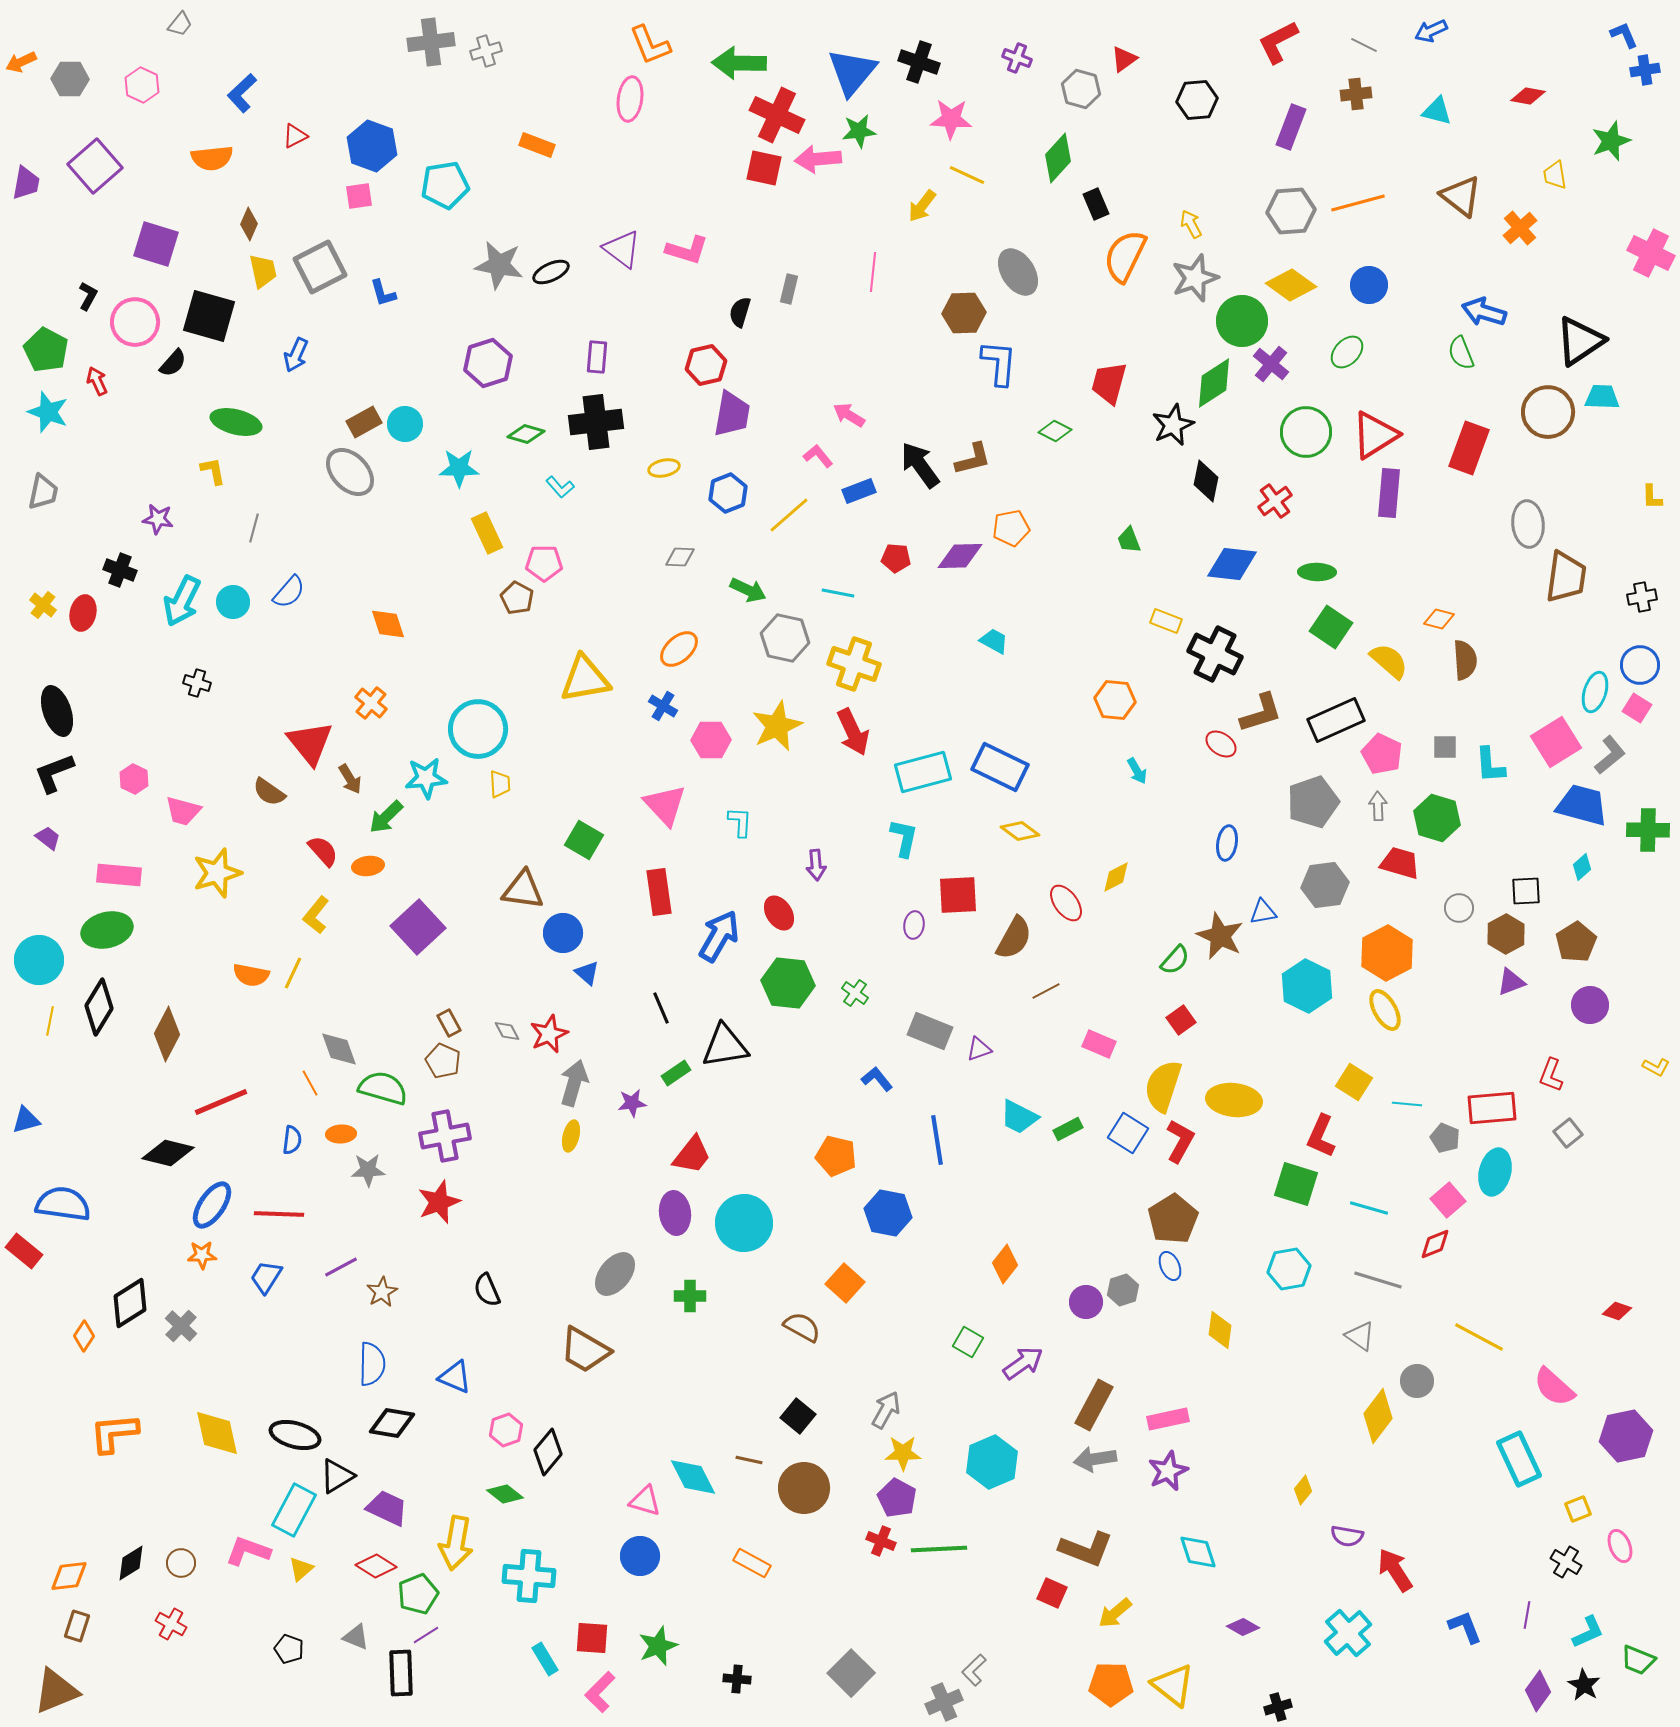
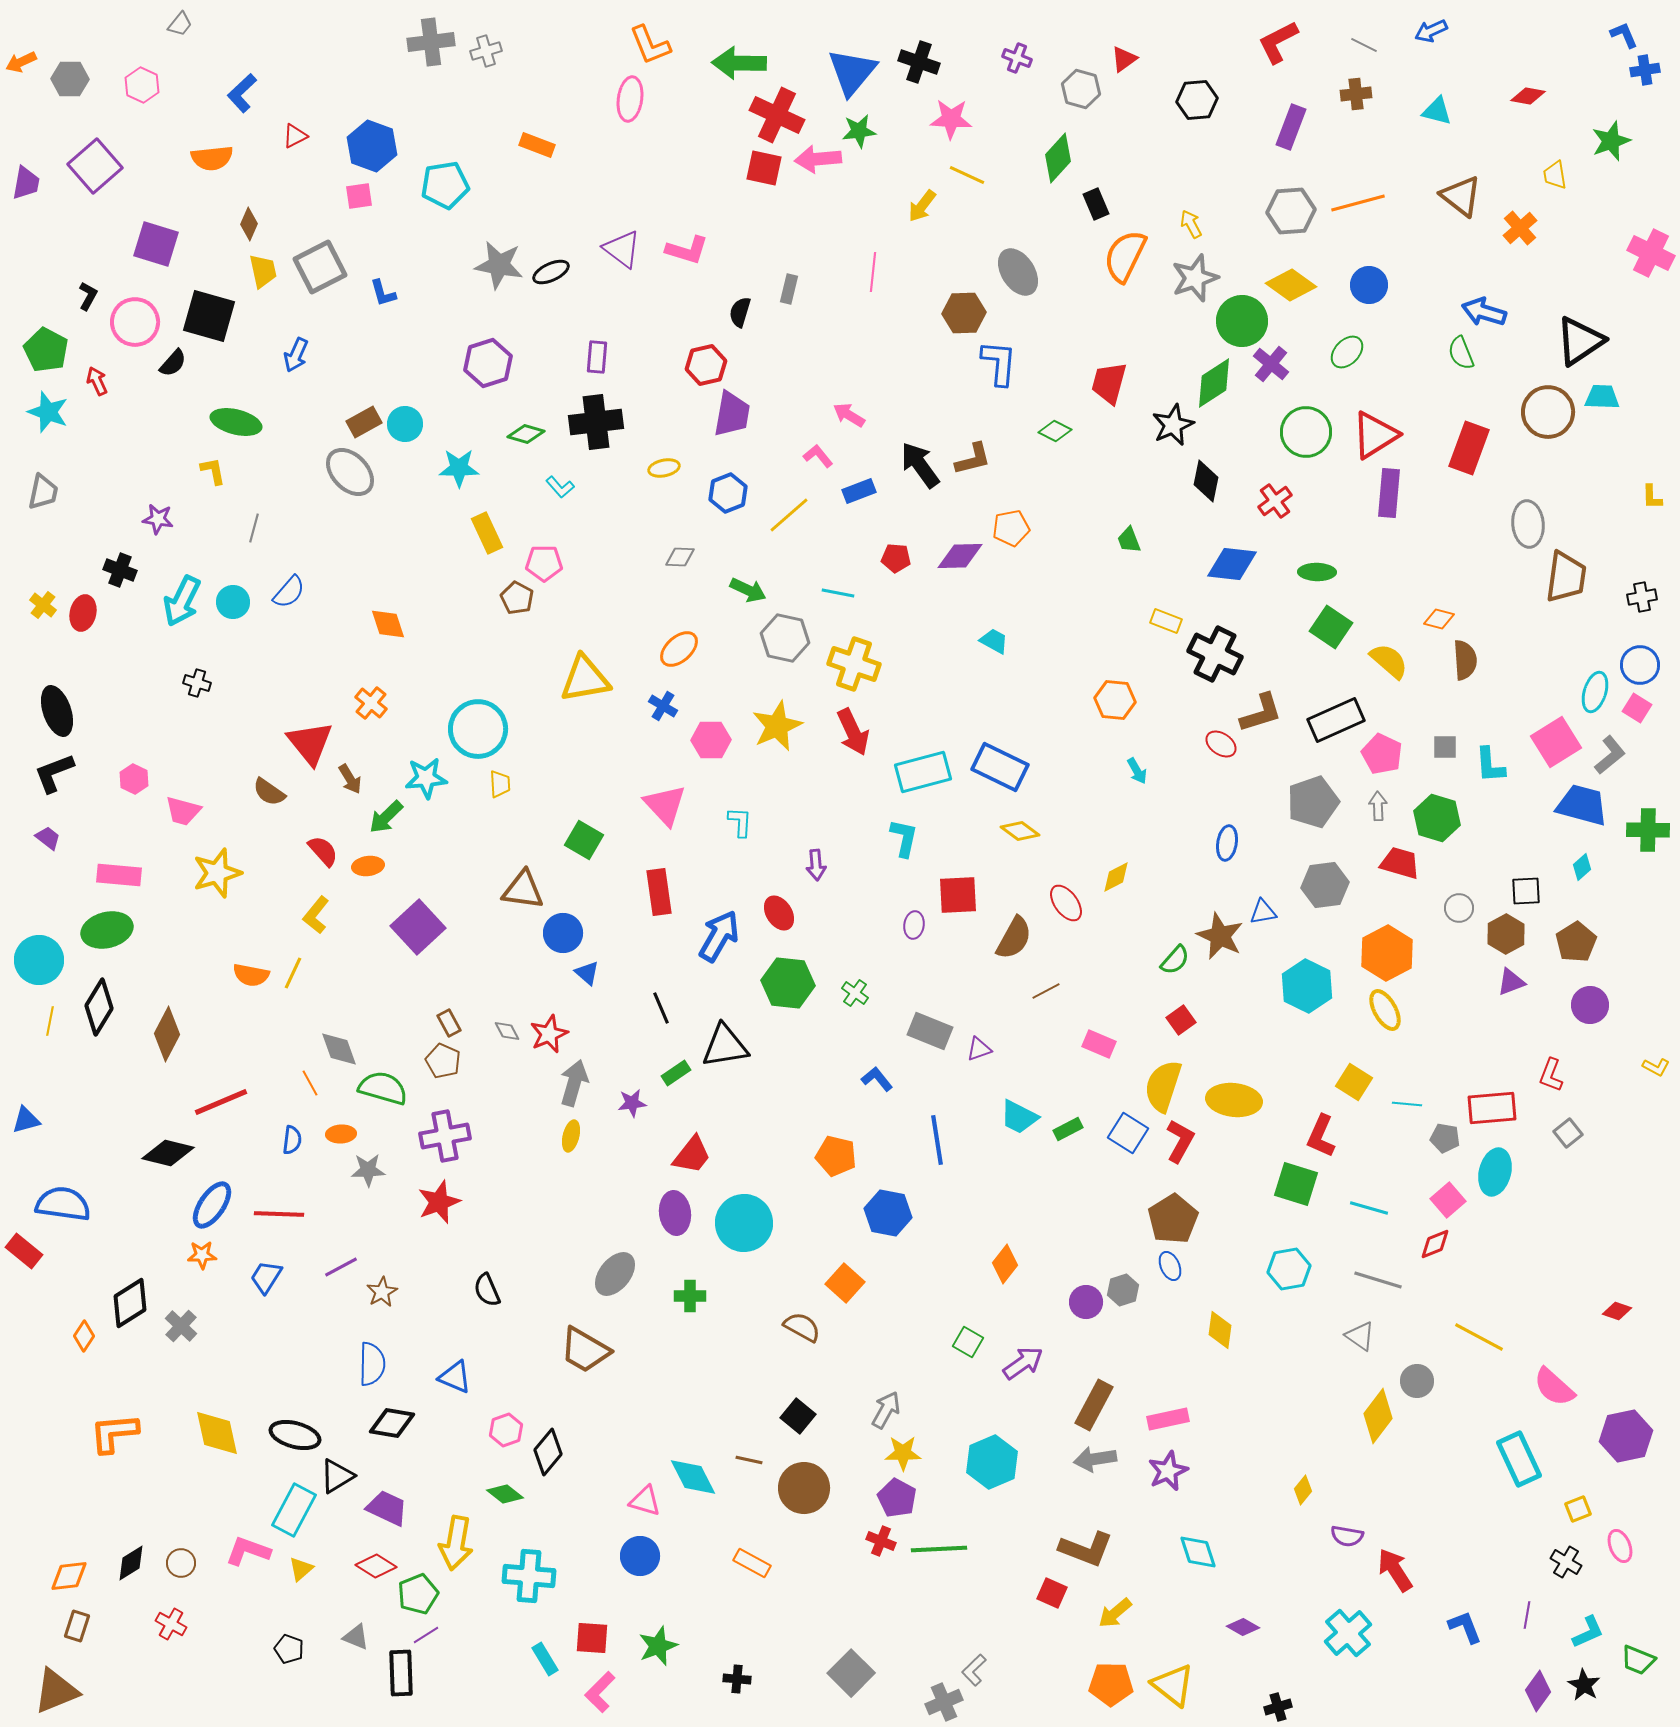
gray pentagon at (1445, 1138): rotated 12 degrees counterclockwise
